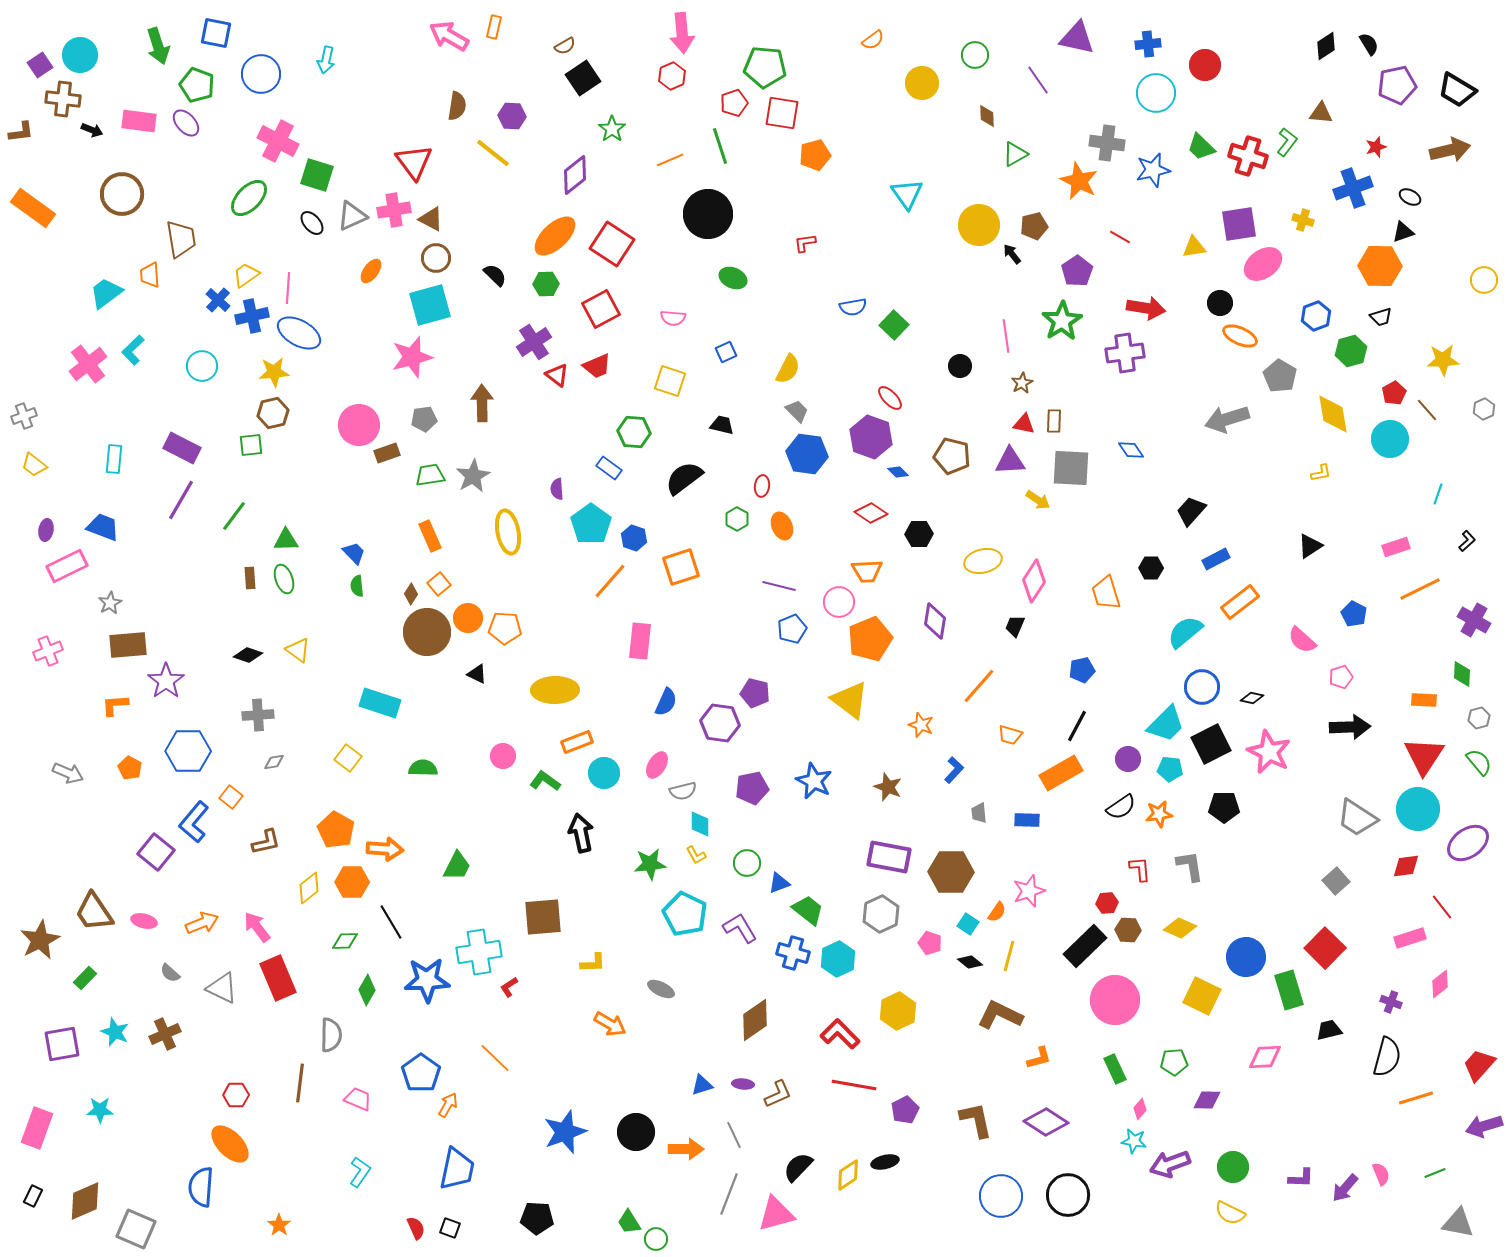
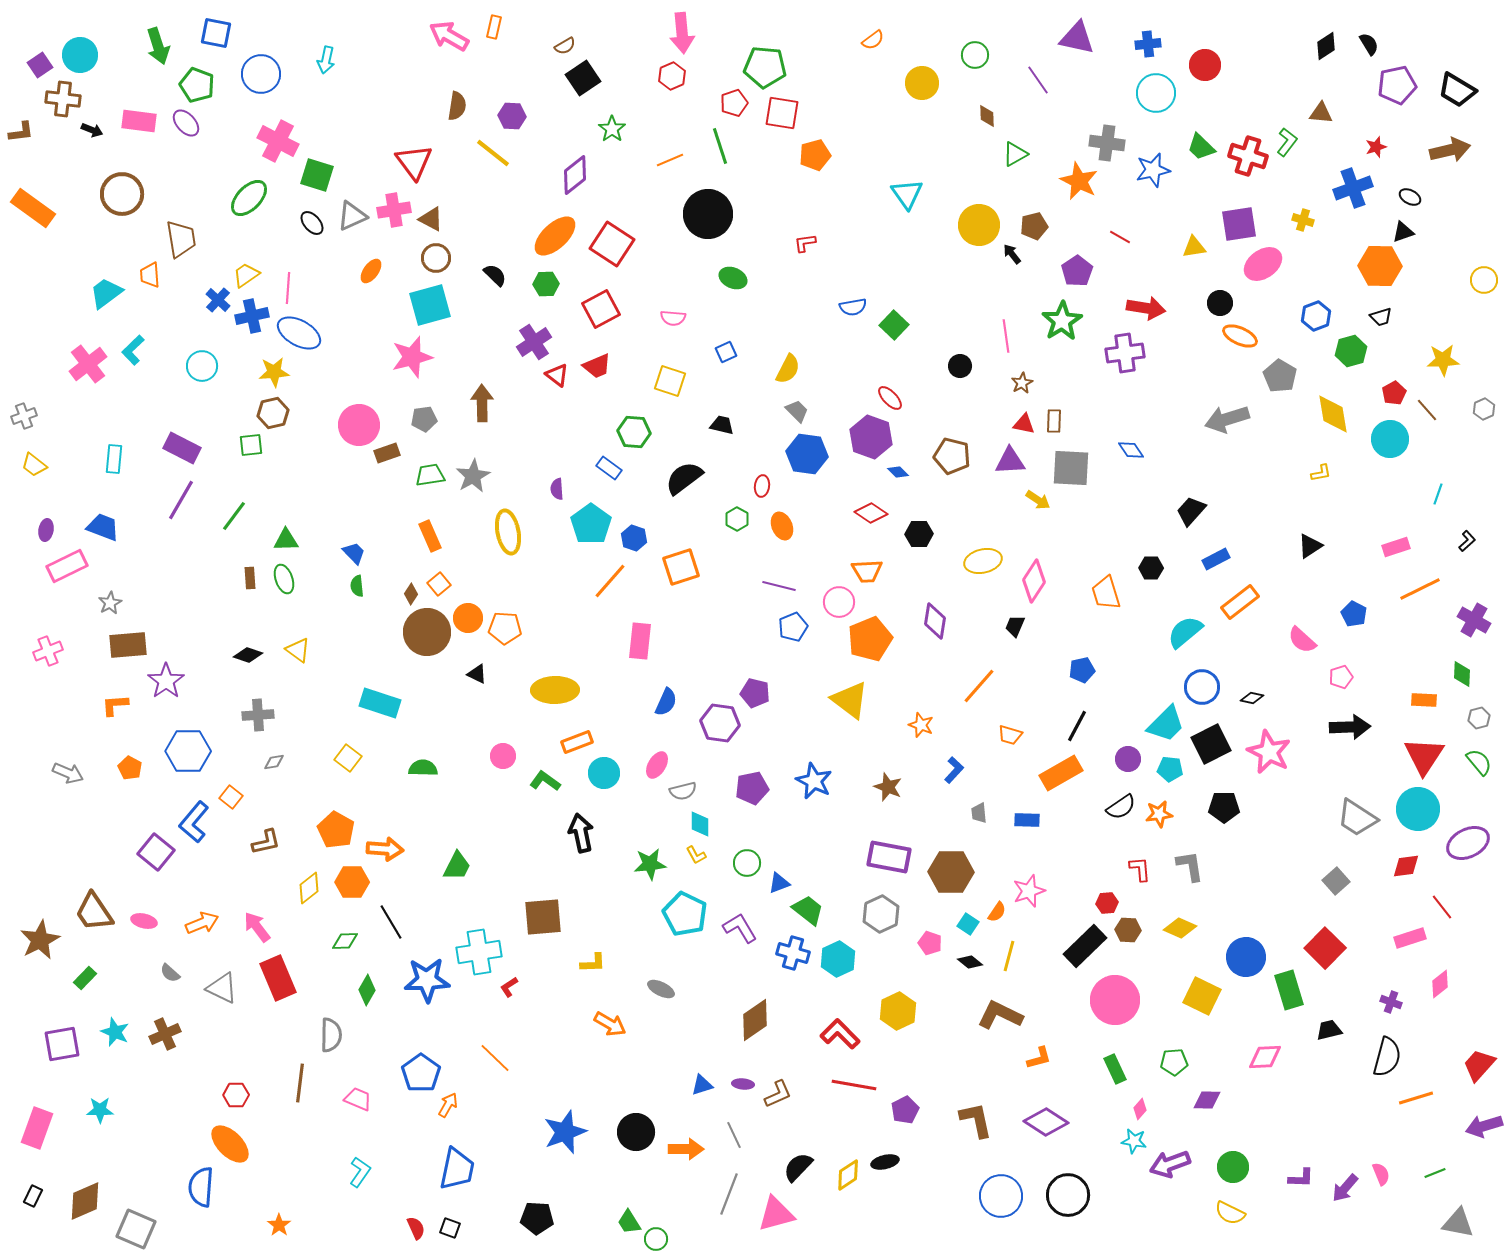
blue pentagon at (792, 629): moved 1 px right, 2 px up
purple ellipse at (1468, 843): rotated 9 degrees clockwise
